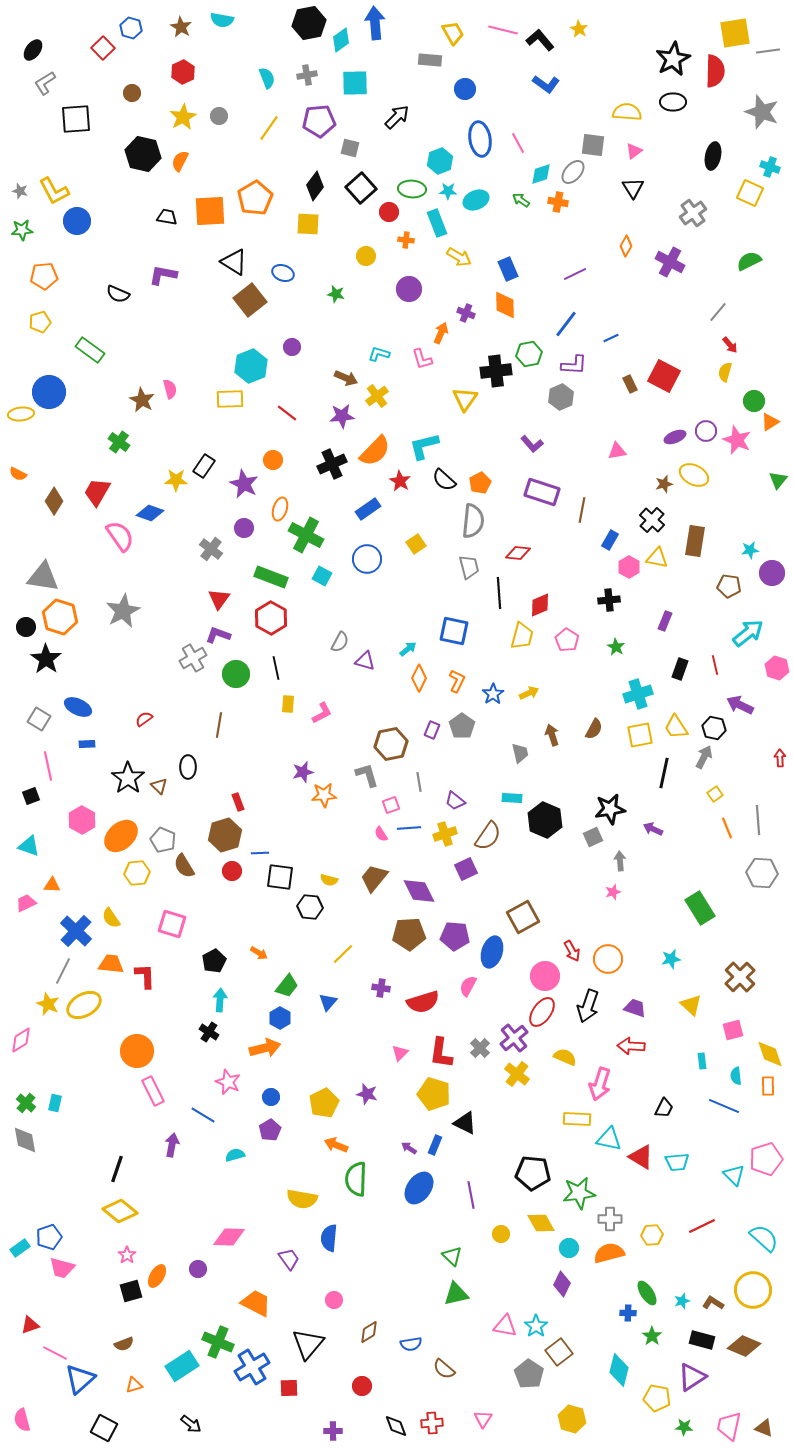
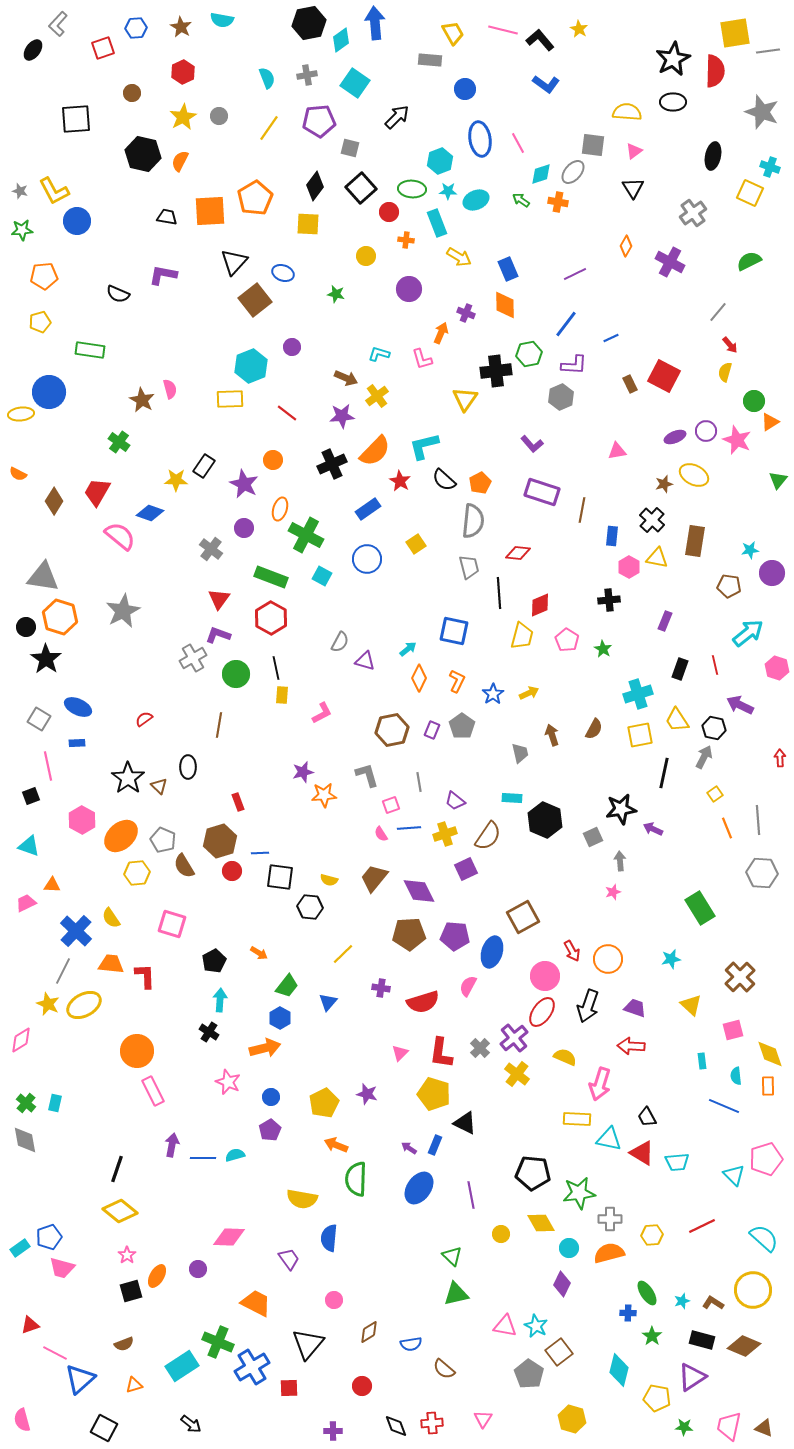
blue hexagon at (131, 28): moved 5 px right; rotated 20 degrees counterclockwise
red square at (103, 48): rotated 25 degrees clockwise
gray L-shape at (45, 83): moved 13 px right, 59 px up; rotated 15 degrees counterclockwise
cyan square at (355, 83): rotated 36 degrees clockwise
black triangle at (234, 262): rotated 40 degrees clockwise
brown square at (250, 300): moved 5 px right
green rectangle at (90, 350): rotated 28 degrees counterclockwise
pink semicircle at (120, 536): rotated 16 degrees counterclockwise
blue rectangle at (610, 540): moved 2 px right, 4 px up; rotated 24 degrees counterclockwise
green star at (616, 647): moved 13 px left, 2 px down
yellow rectangle at (288, 704): moved 6 px left, 9 px up
yellow trapezoid at (676, 727): moved 1 px right, 7 px up
blue rectangle at (87, 744): moved 10 px left, 1 px up
brown hexagon at (391, 744): moved 1 px right, 14 px up
black star at (610, 809): moved 11 px right
brown hexagon at (225, 835): moved 5 px left, 6 px down
black trapezoid at (664, 1108): moved 17 px left, 9 px down; rotated 125 degrees clockwise
blue line at (203, 1115): moved 43 px down; rotated 30 degrees counterclockwise
red triangle at (641, 1157): moved 1 px right, 4 px up
cyan star at (536, 1326): rotated 10 degrees counterclockwise
